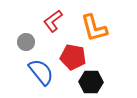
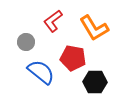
orange L-shape: rotated 16 degrees counterclockwise
red pentagon: moved 1 px down
blue semicircle: rotated 12 degrees counterclockwise
black hexagon: moved 4 px right
